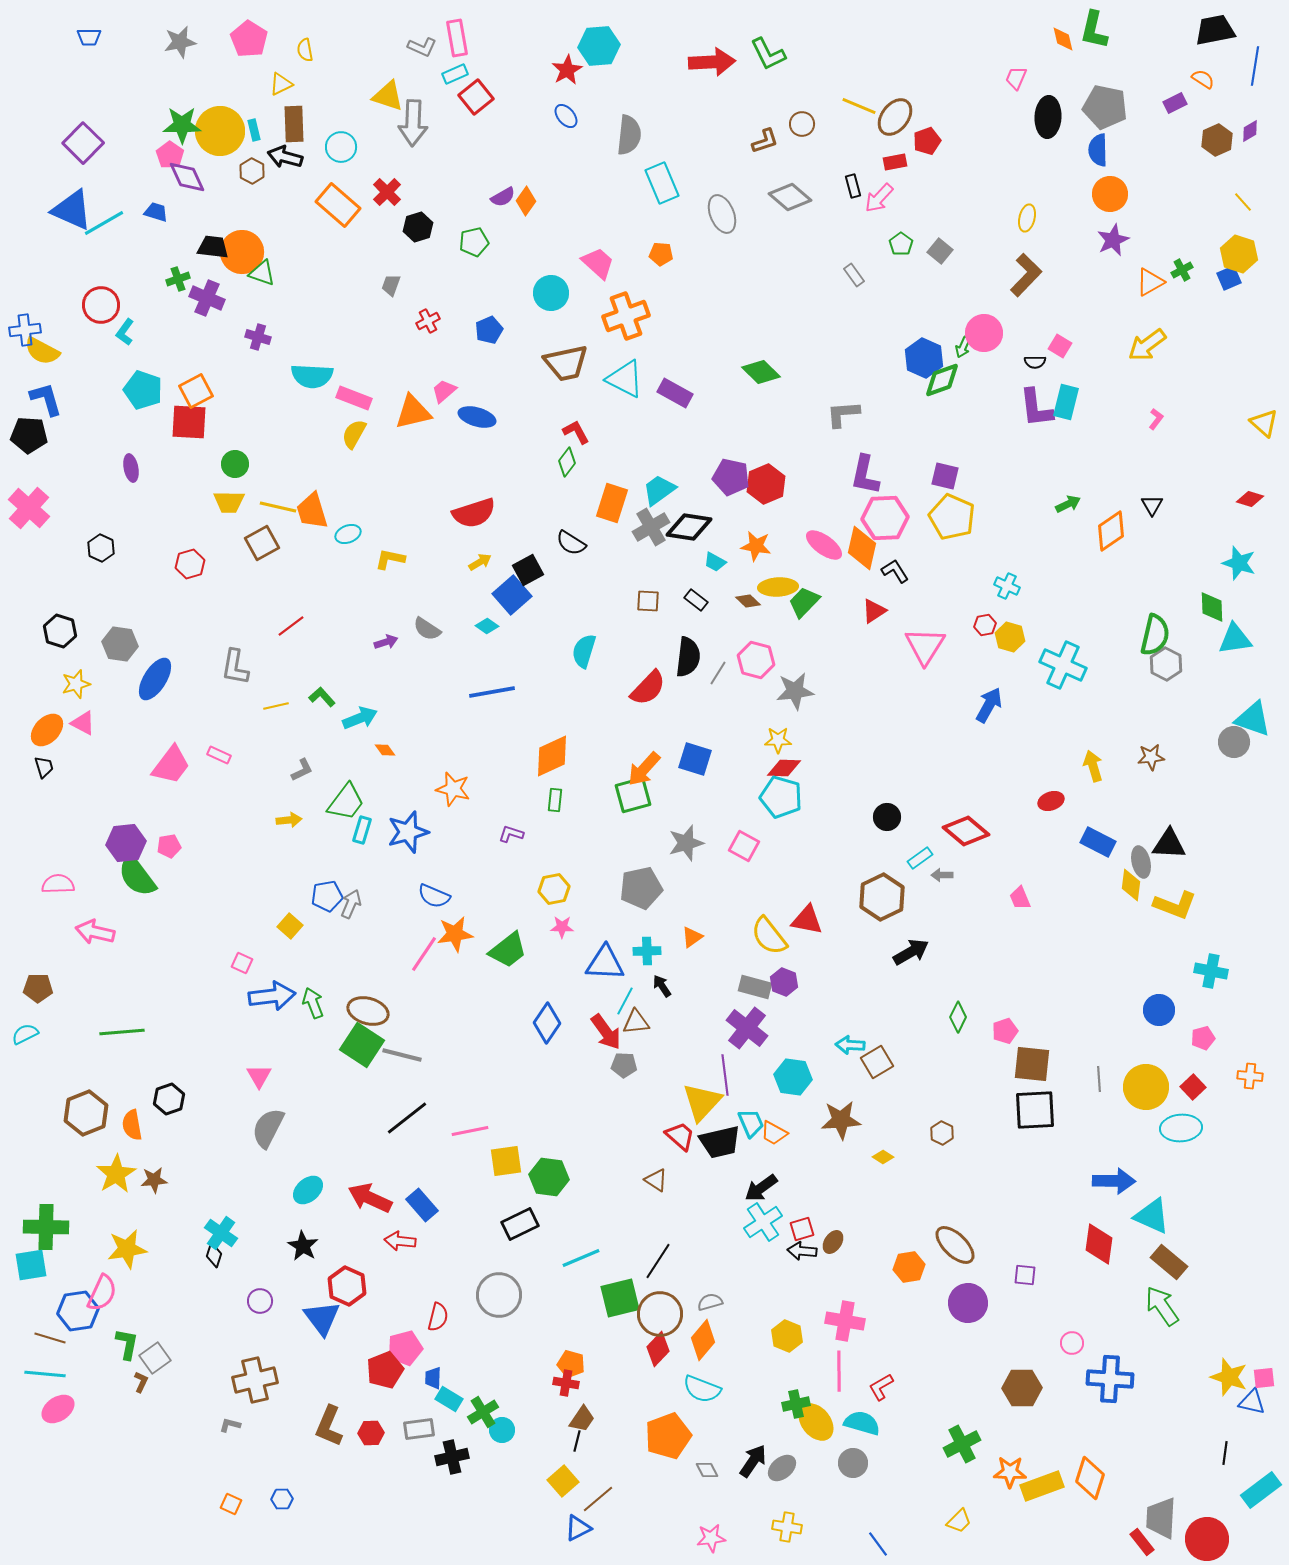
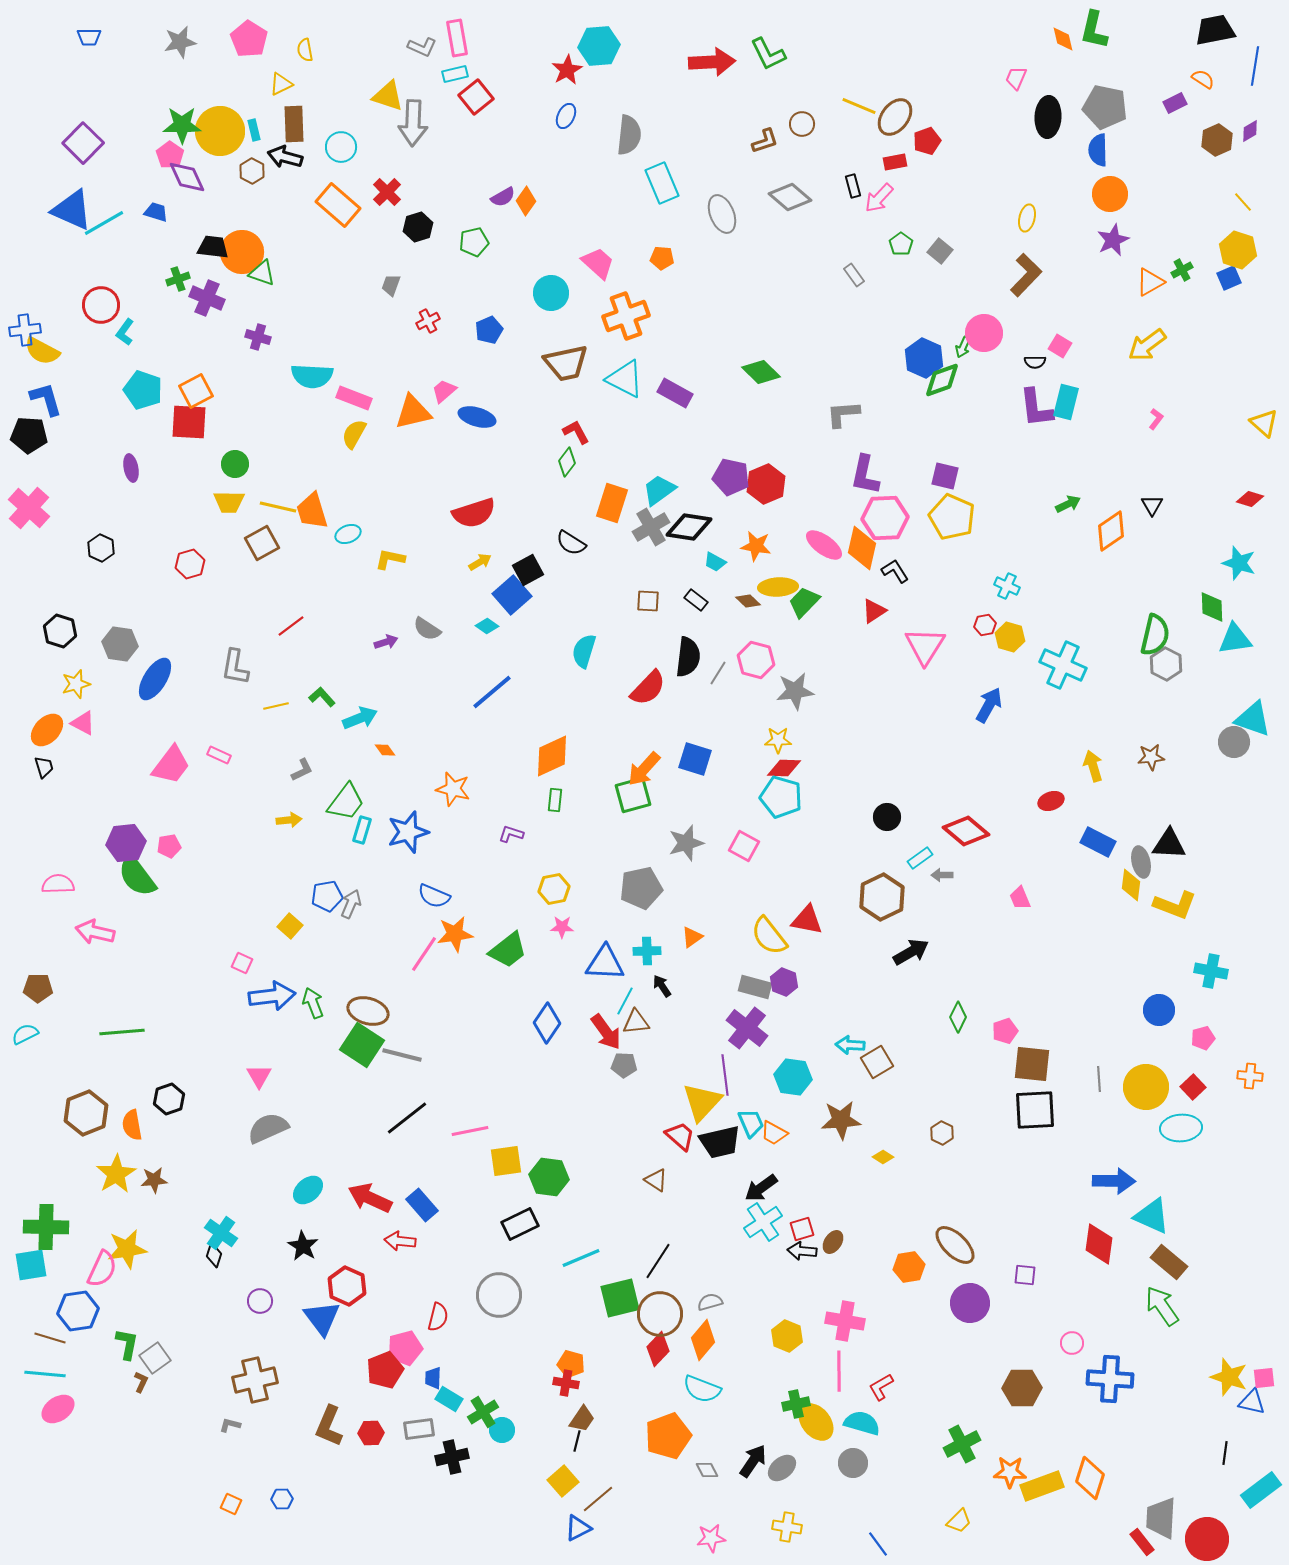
cyan rectangle at (455, 74): rotated 10 degrees clockwise
blue ellipse at (566, 116): rotated 65 degrees clockwise
orange pentagon at (661, 254): moved 1 px right, 4 px down
yellow hexagon at (1239, 254): moved 1 px left, 4 px up
blue line at (492, 692): rotated 30 degrees counterclockwise
gray semicircle at (268, 1128): rotated 39 degrees clockwise
pink semicircle at (102, 1293): moved 24 px up
purple circle at (968, 1303): moved 2 px right
